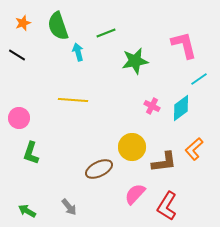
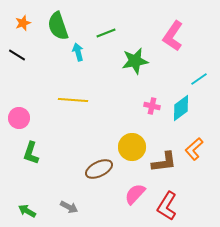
pink L-shape: moved 11 px left, 9 px up; rotated 132 degrees counterclockwise
pink cross: rotated 14 degrees counterclockwise
gray arrow: rotated 24 degrees counterclockwise
